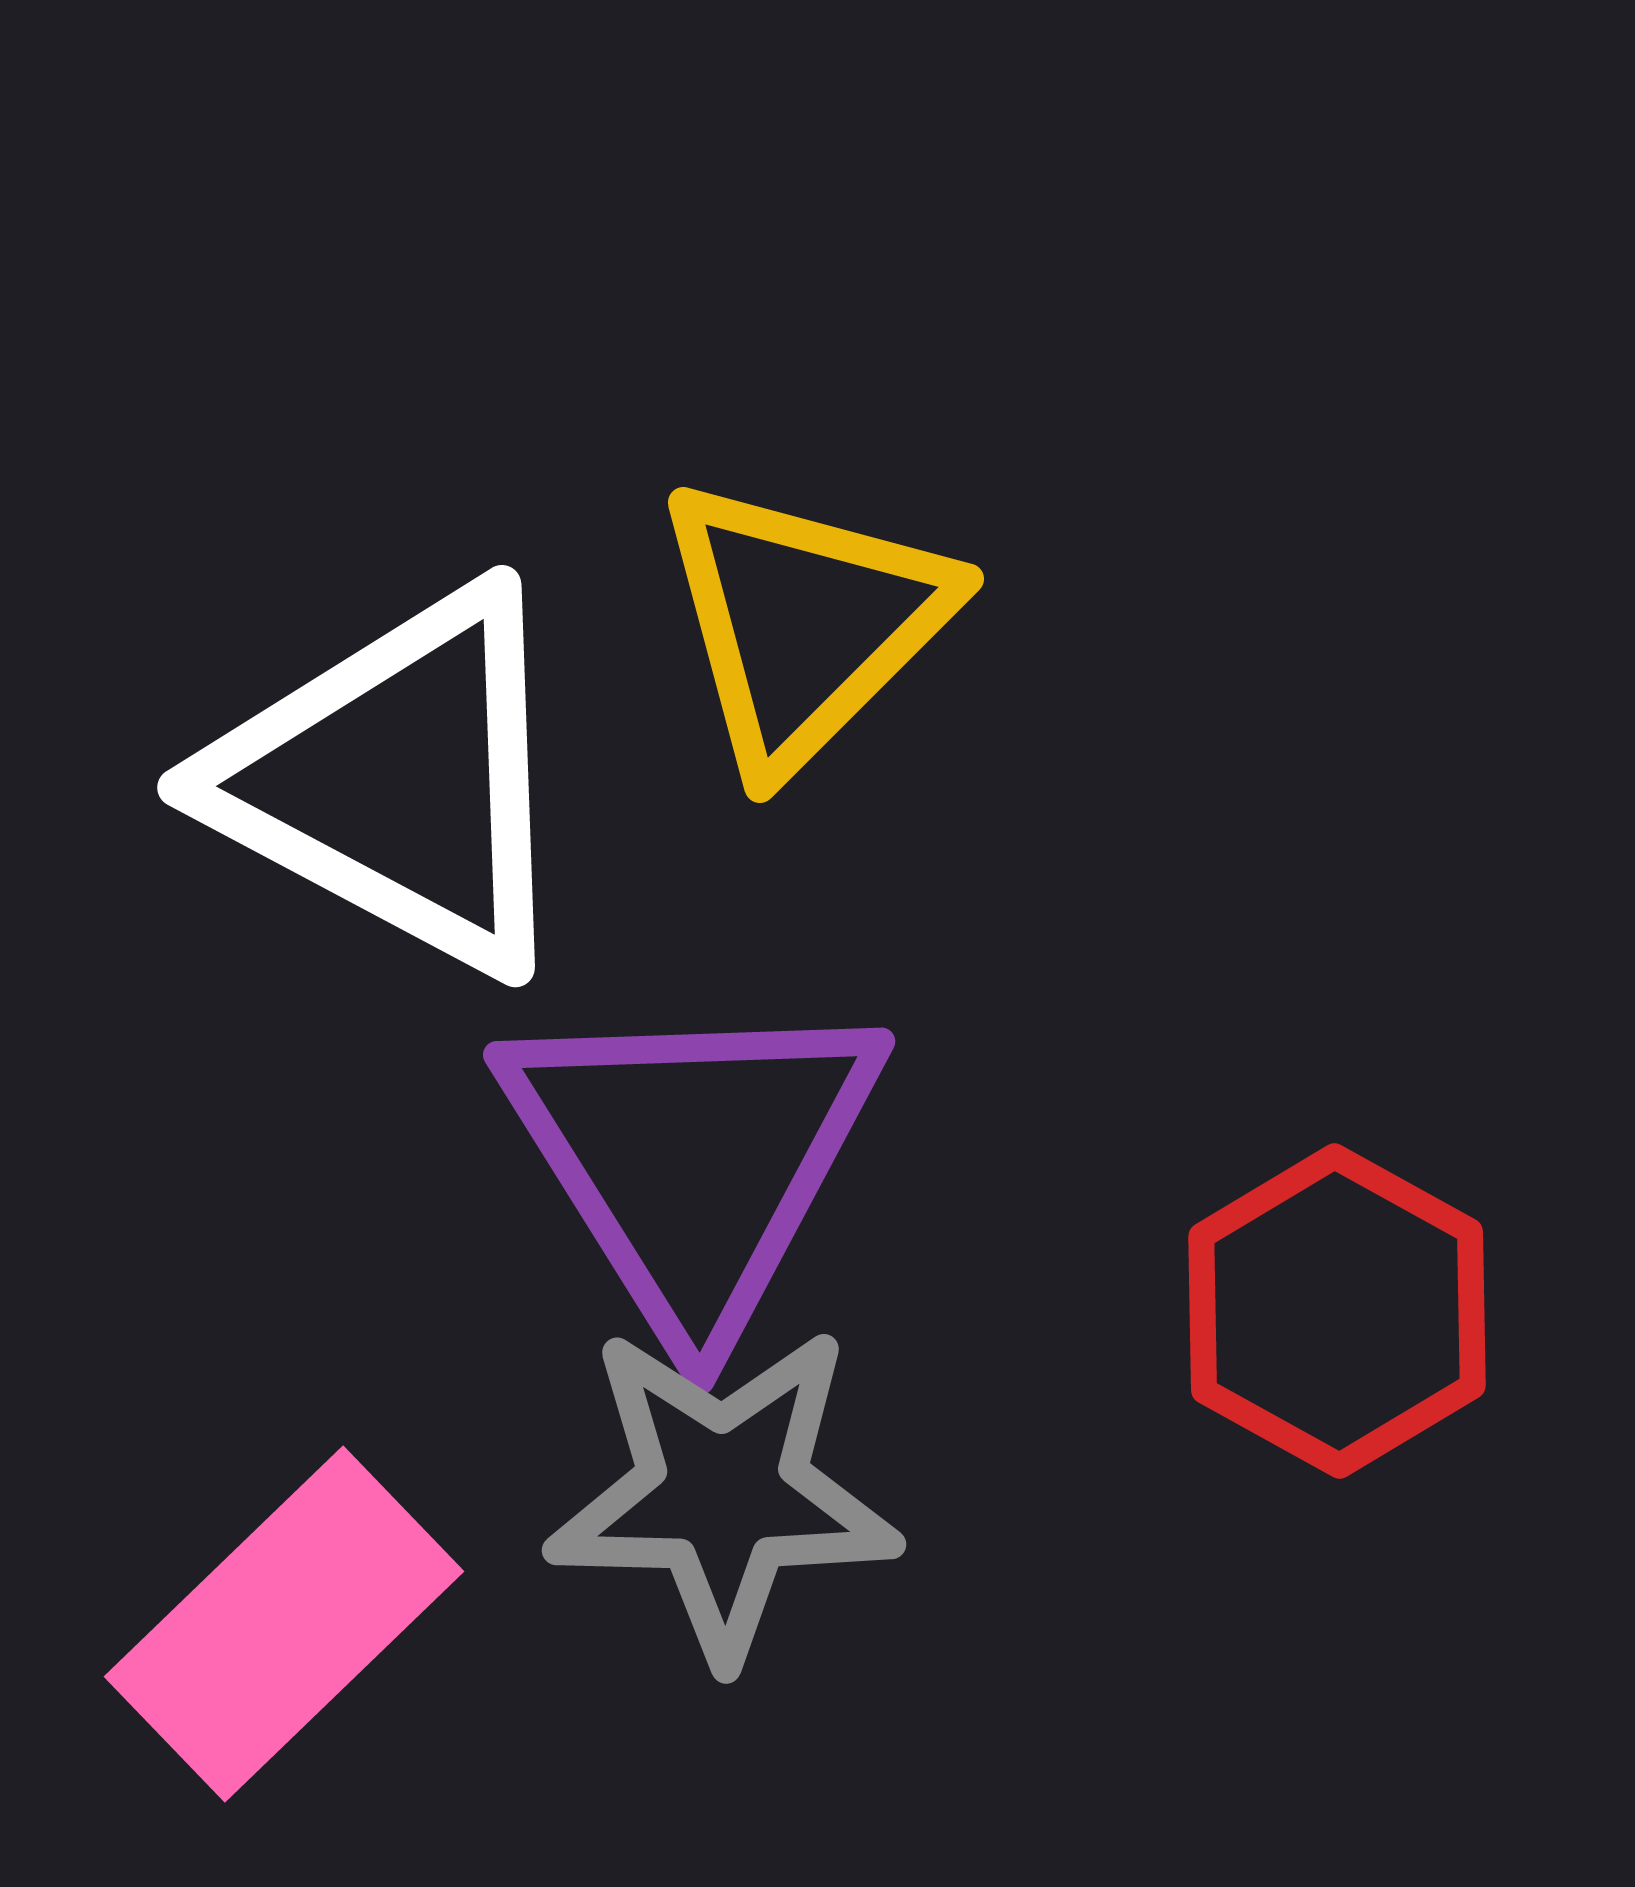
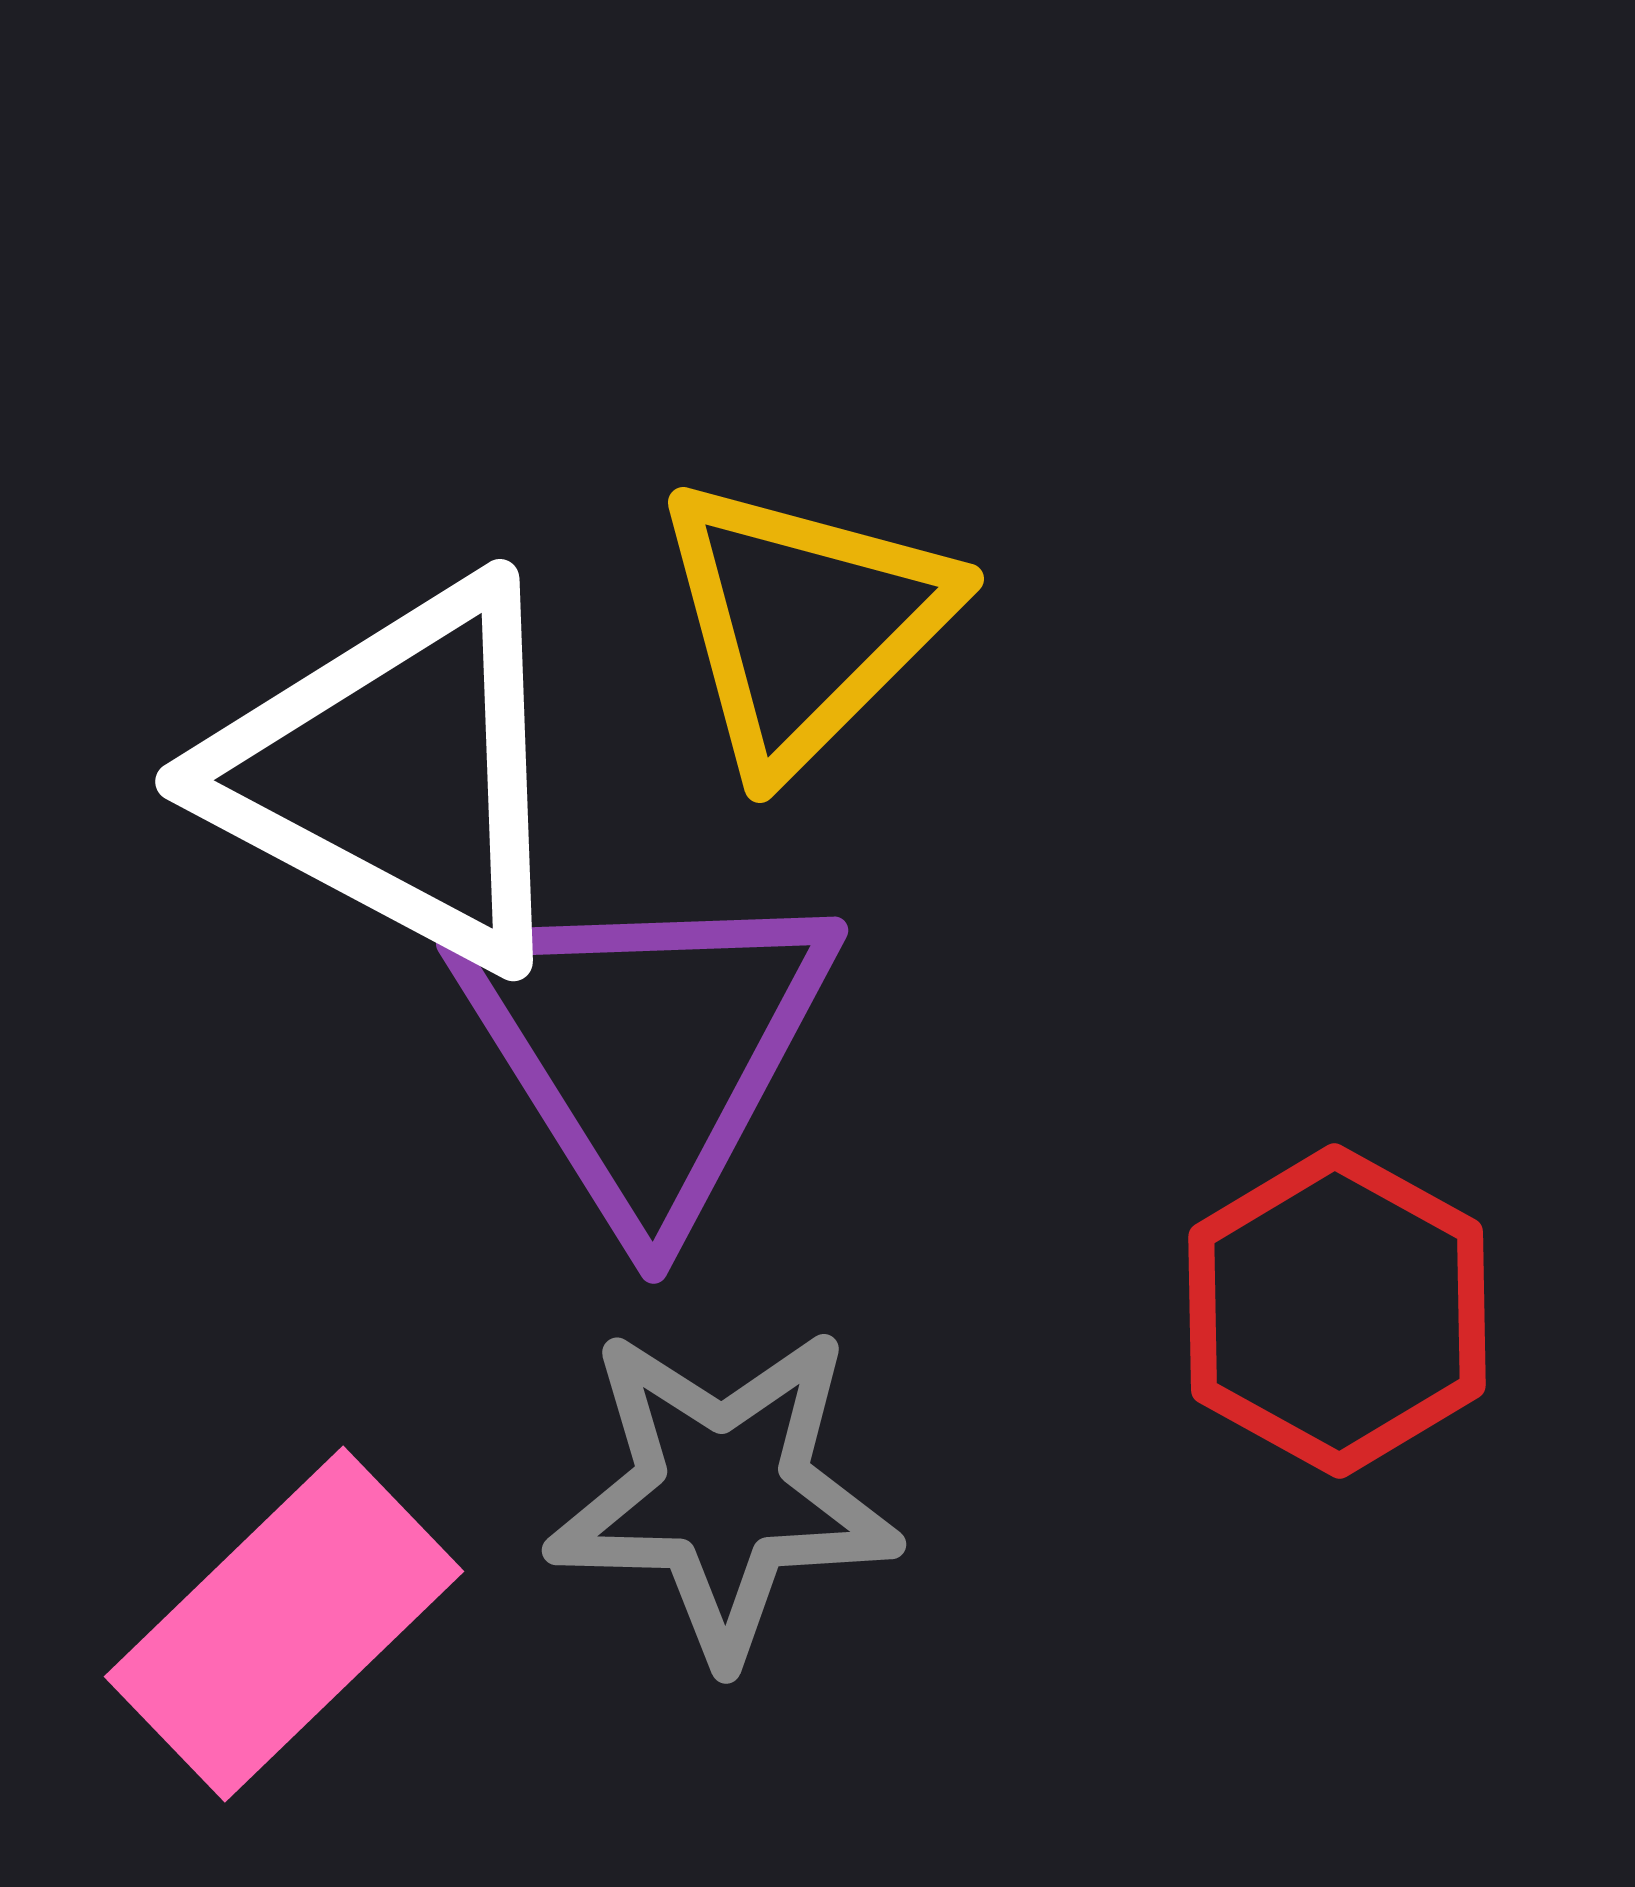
white triangle: moved 2 px left, 6 px up
purple triangle: moved 47 px left, 111 px up
